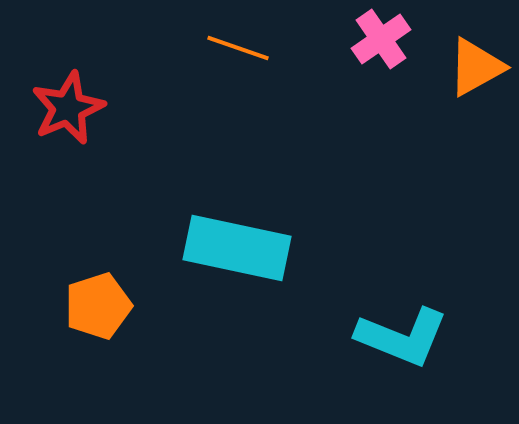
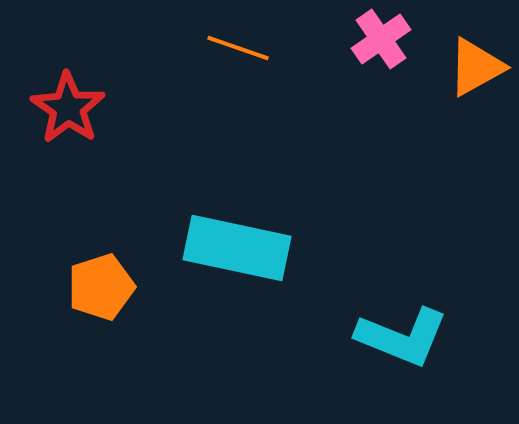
red star: rotated 14 degrees counterclockwise
orange pentagon: moved 3 px right, 19 px up
